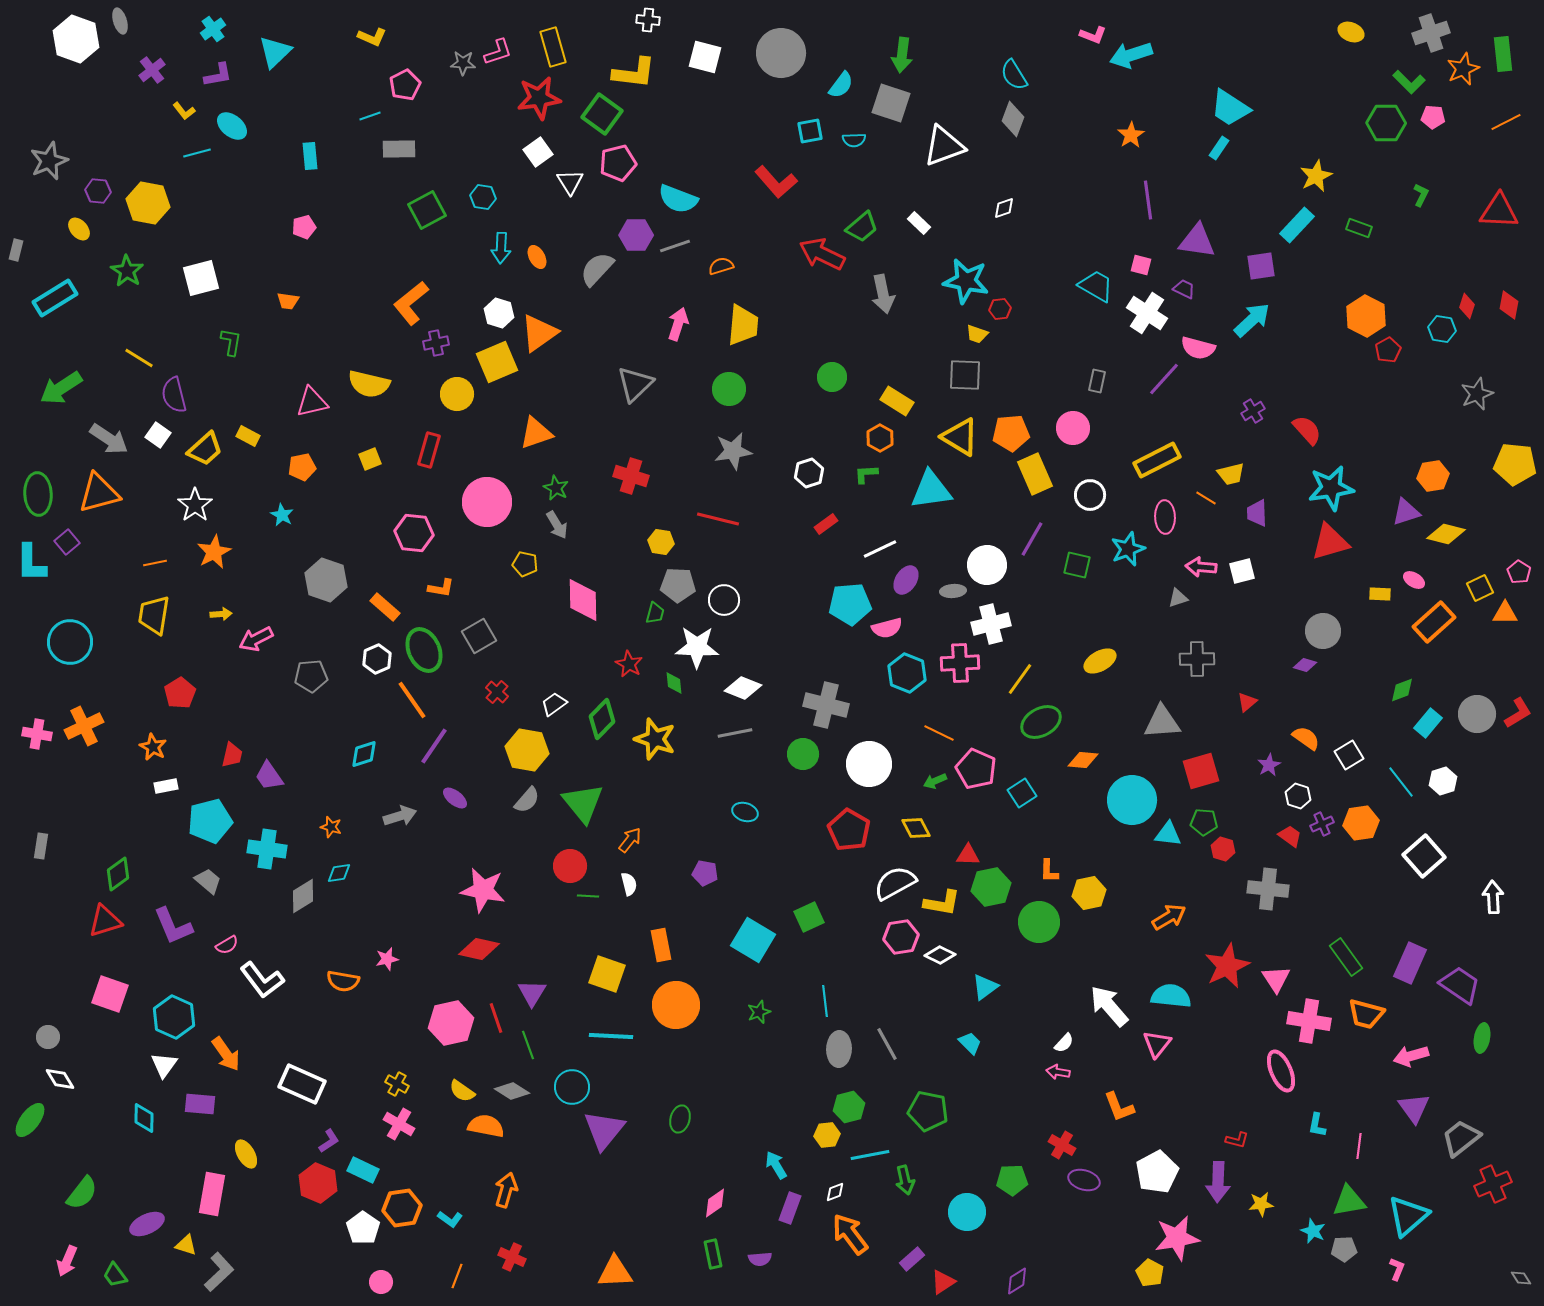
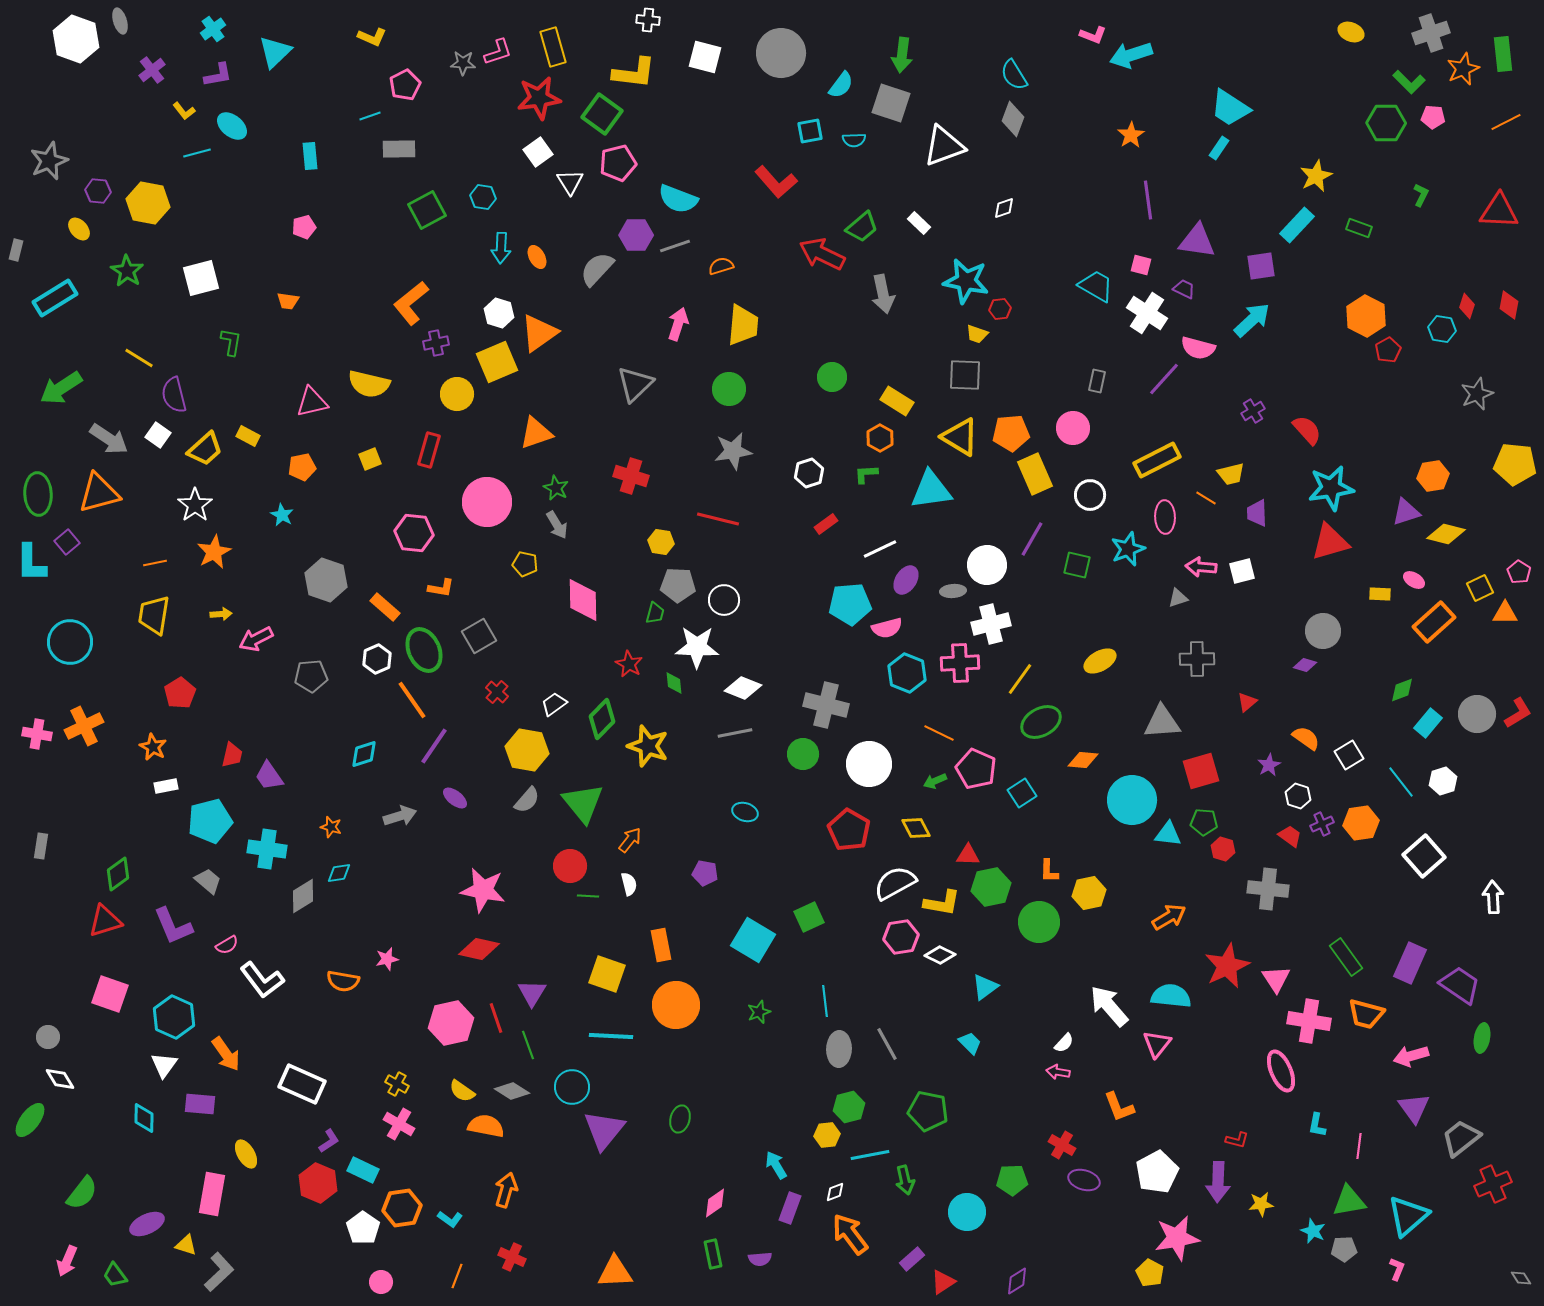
yellow star at (655, 739): moved 7 px left, 7 px down
